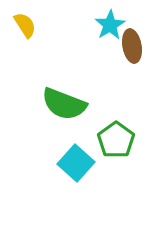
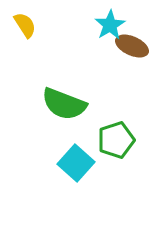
brown ellipse: rotated 56 degrees counterclockwise
green pentagon: rotated 18 degrees clockwise
